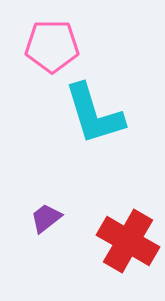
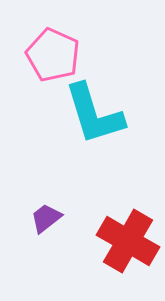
pink pentagon: moved 1 px right, 9 px down; rotated 24 degrees clockwise
